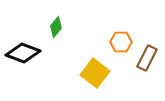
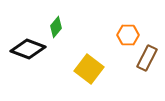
orange hexagon: moved 7 px right, 7 px up
black diamond: moved 5 px right, 4 px up
yellow square: moved 6 px left, 4 px up
